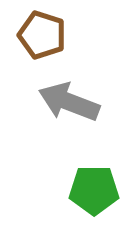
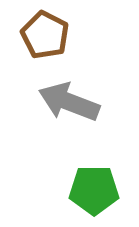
brown pentagon: moved 3 px right; rotated 9 degrees clockwise
